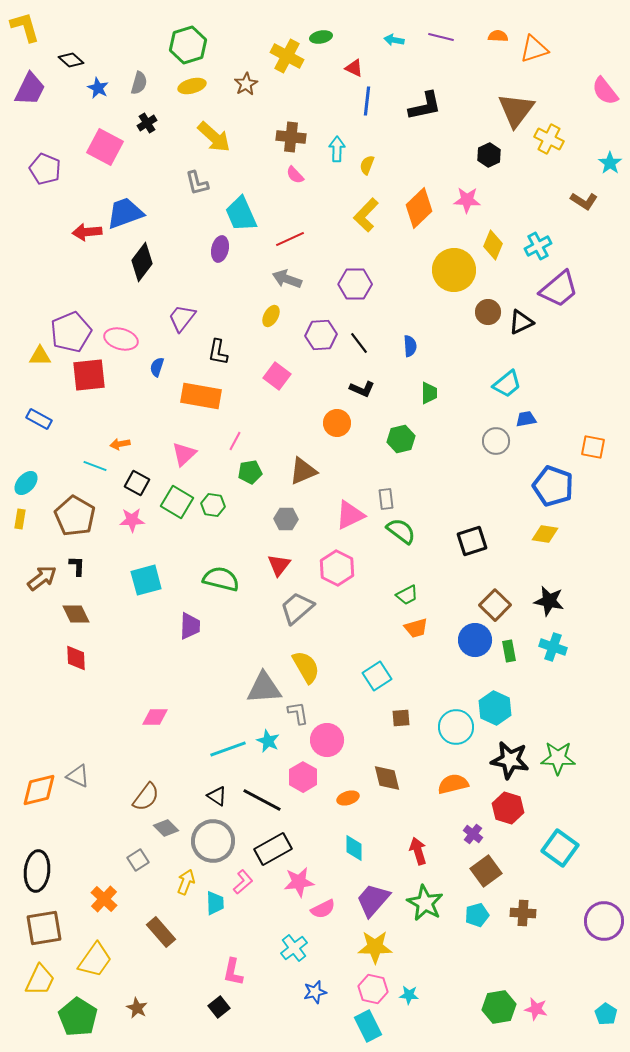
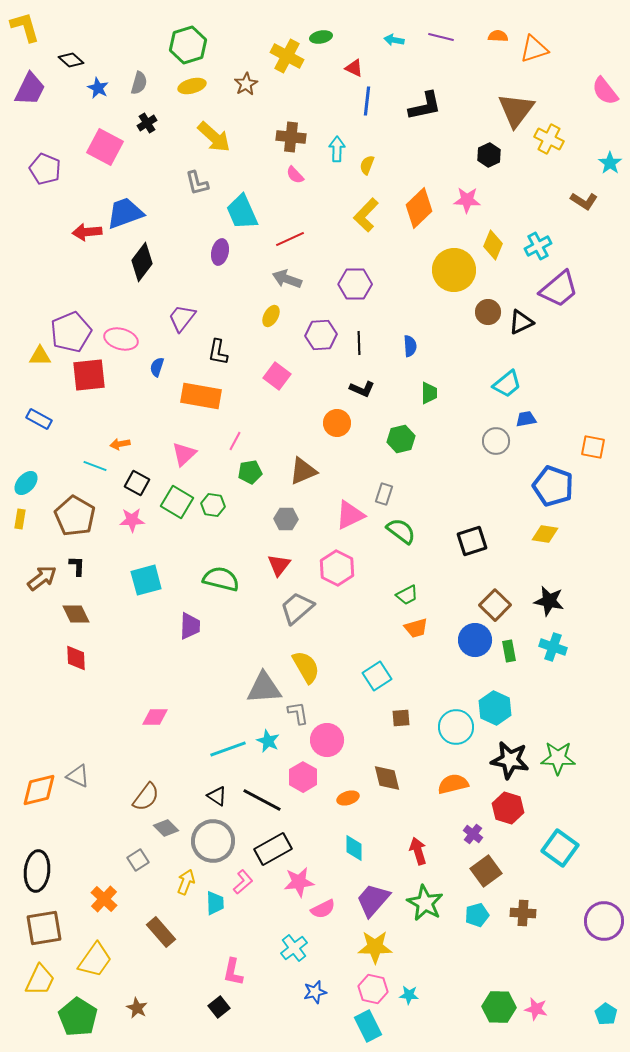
cyan trapezoid at (241, 214): moved 1 px right, 2 px up
purple ellipse at (220, 249): moved 3 px down
black line at (359, 343): rotated 35 degrees clockwise
gray rectangle at (386, 499): moved 2 px left, 5 px up; rotated 25 degrees clockwise
green hexagon at (499, 1007): rotated 12 degrees clockwise
